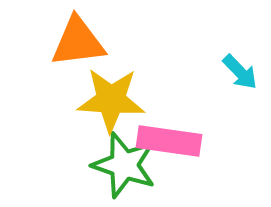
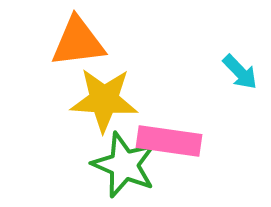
yellow star: moved 7 px left
green star: rotated 4 degrees clockwise
